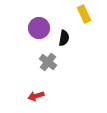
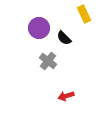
black semicircle: rotated 126 degrees clockwise
gray cross: moved 1 px up
red arrow: moved 30 px right
